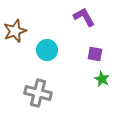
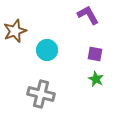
purple L-shape: moved 4 px right, 2 px up
green star: moved 6 px left
gray cross: moved 3 px right, 1 px down
